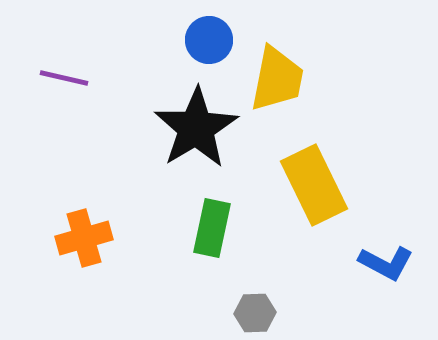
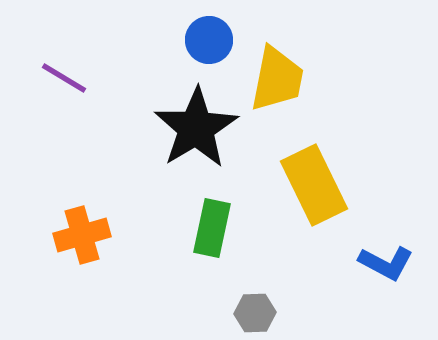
purple line: rotated 18 degrees clockwise
orange cross: moved 2 px left, 3 px up
